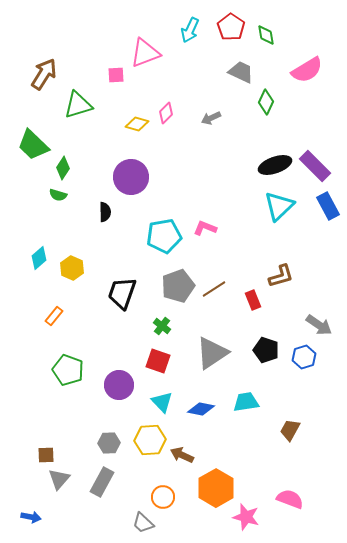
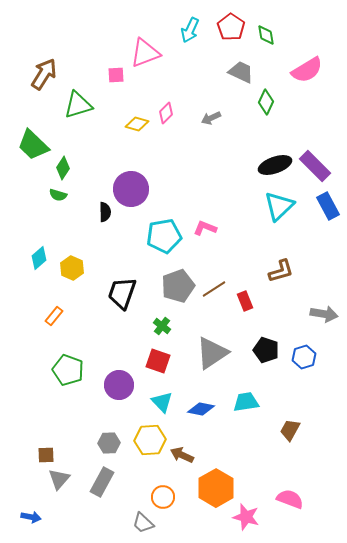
purple circle at (131, 177): moved 12 px down
brown L-shape at (281, 276): moved 5 px up
red rectangle at (253, 300): moved 8 px left, 1 px down
gray arrow at (319, 325): moved 5 px right, 11 px up; rotated 24 degrees counterclockwise
